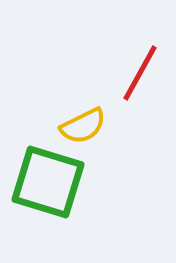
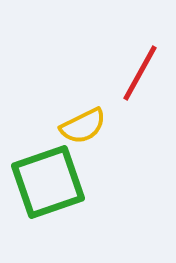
green square: rotated 36 degrees counterclockwise
